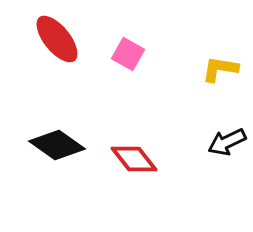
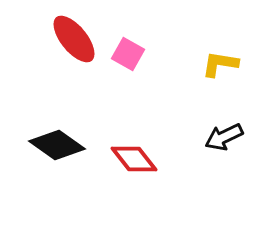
red ellipse: moved 17 px right
yellow L-shape: moved 5 px up
black arrow: moved 3 px left, 5 px up
